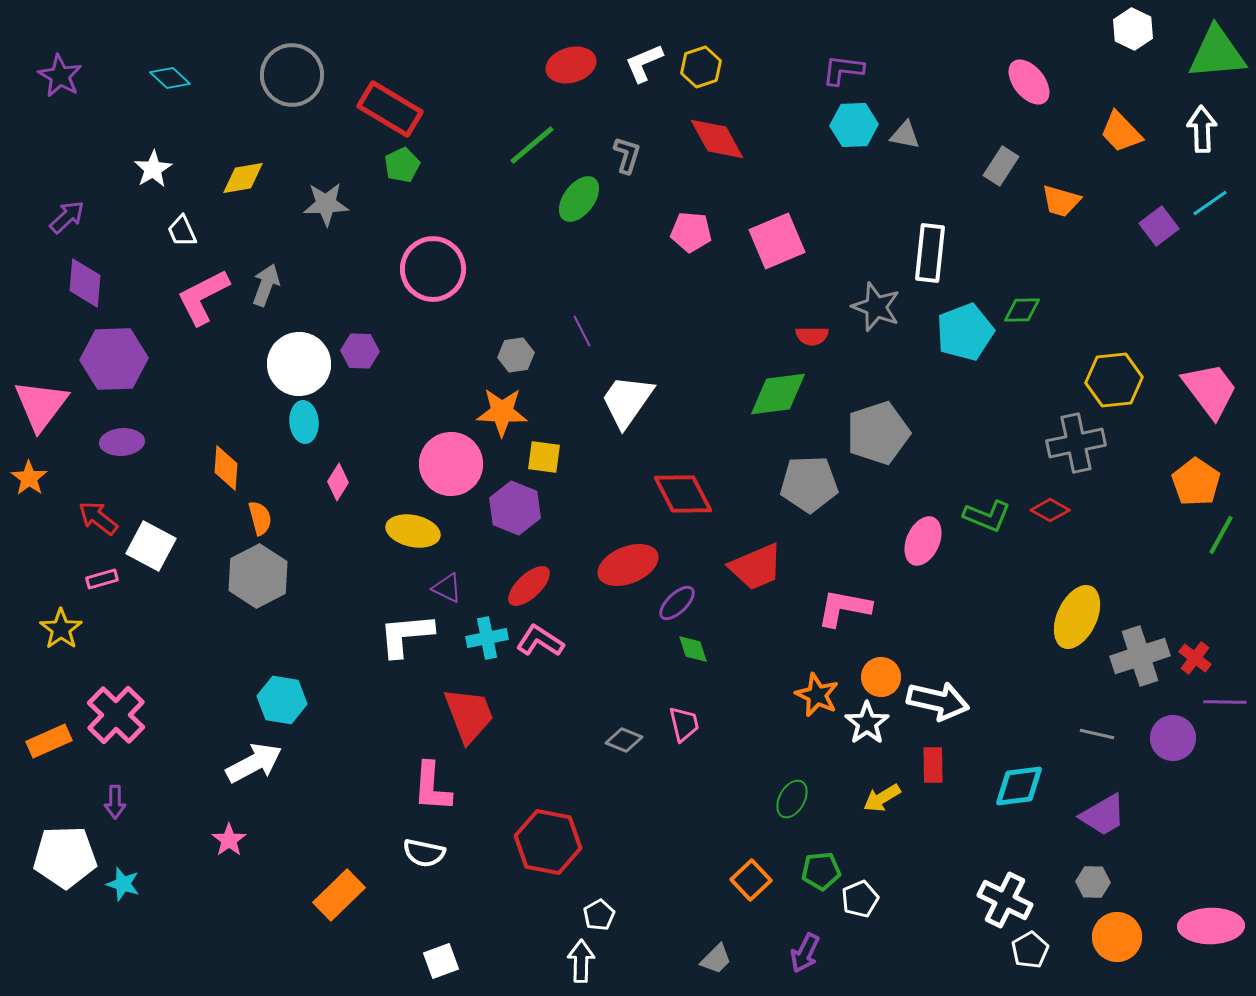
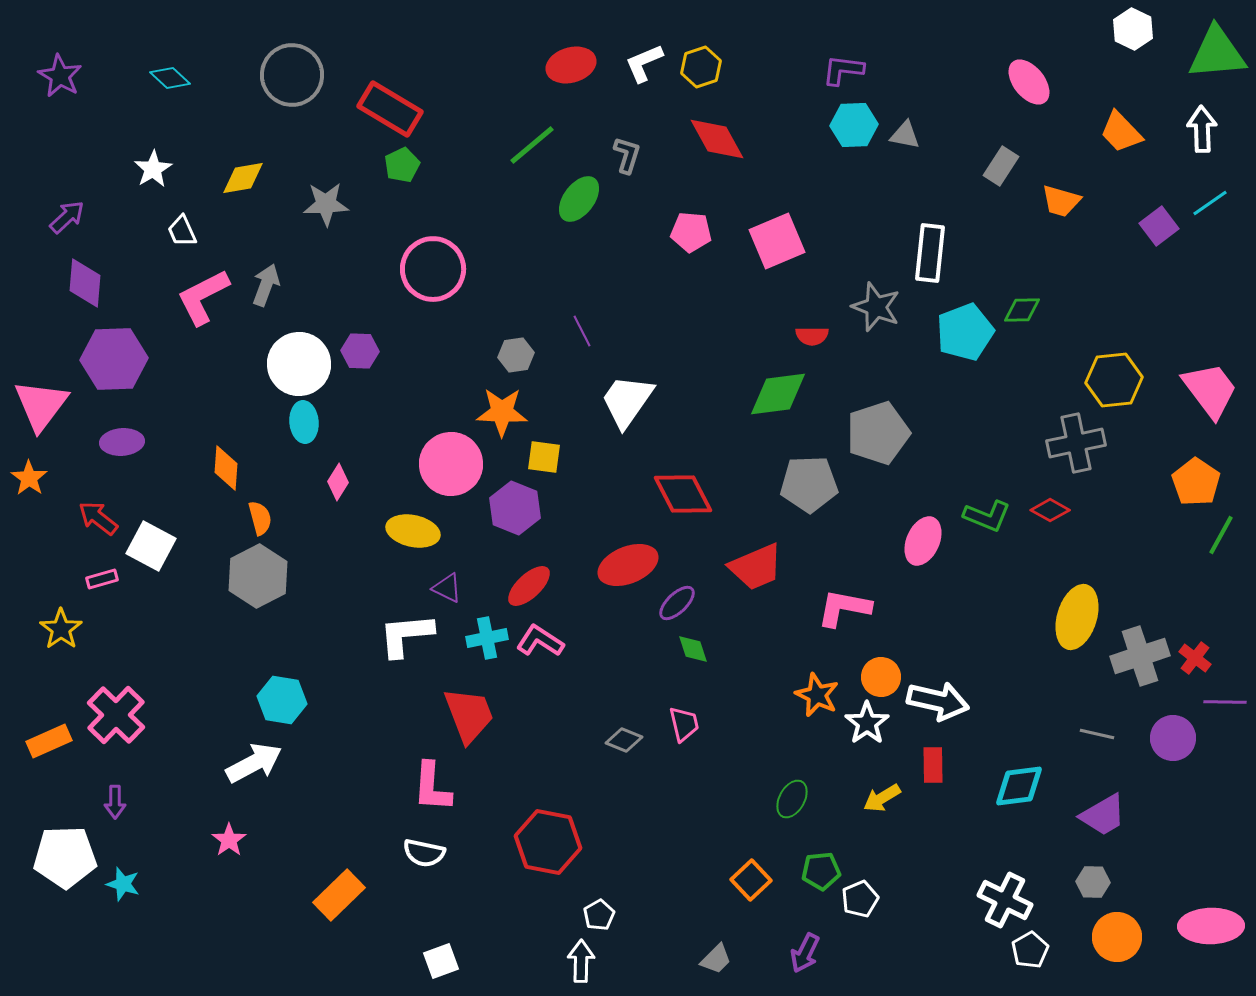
yellow ellipse at (1077, 617): rotated 8 degrees counterclockwise
